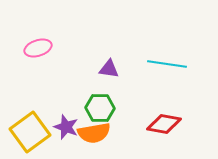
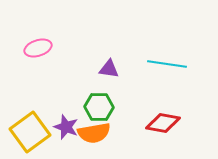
green hexagon: moved 1 px left, 1 px up
red diamond: moved 1 px left, 1 px up
